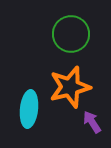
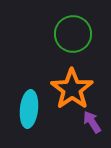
green circle: moved 2 px right
orange star: moved 2 px right, 2 px down; rotated 21 degrees counterclockwise
